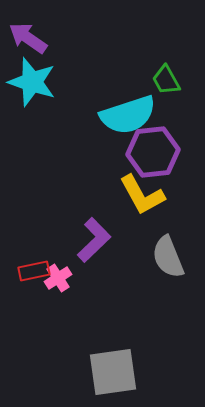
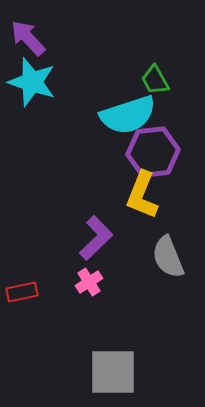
purple arrow: rotated 12 degrees clockwise
green trapezoid: moved 11 px left
yellow L-shape: rotated 51 degrees clockwise
purple L-shape: moved 2 px right, 2 px up
red rectangle: moved 12 px left, 21 px down
pink cross: moved 31 px right, 4 px down
gray square: rotated 8 degrees clockwise
